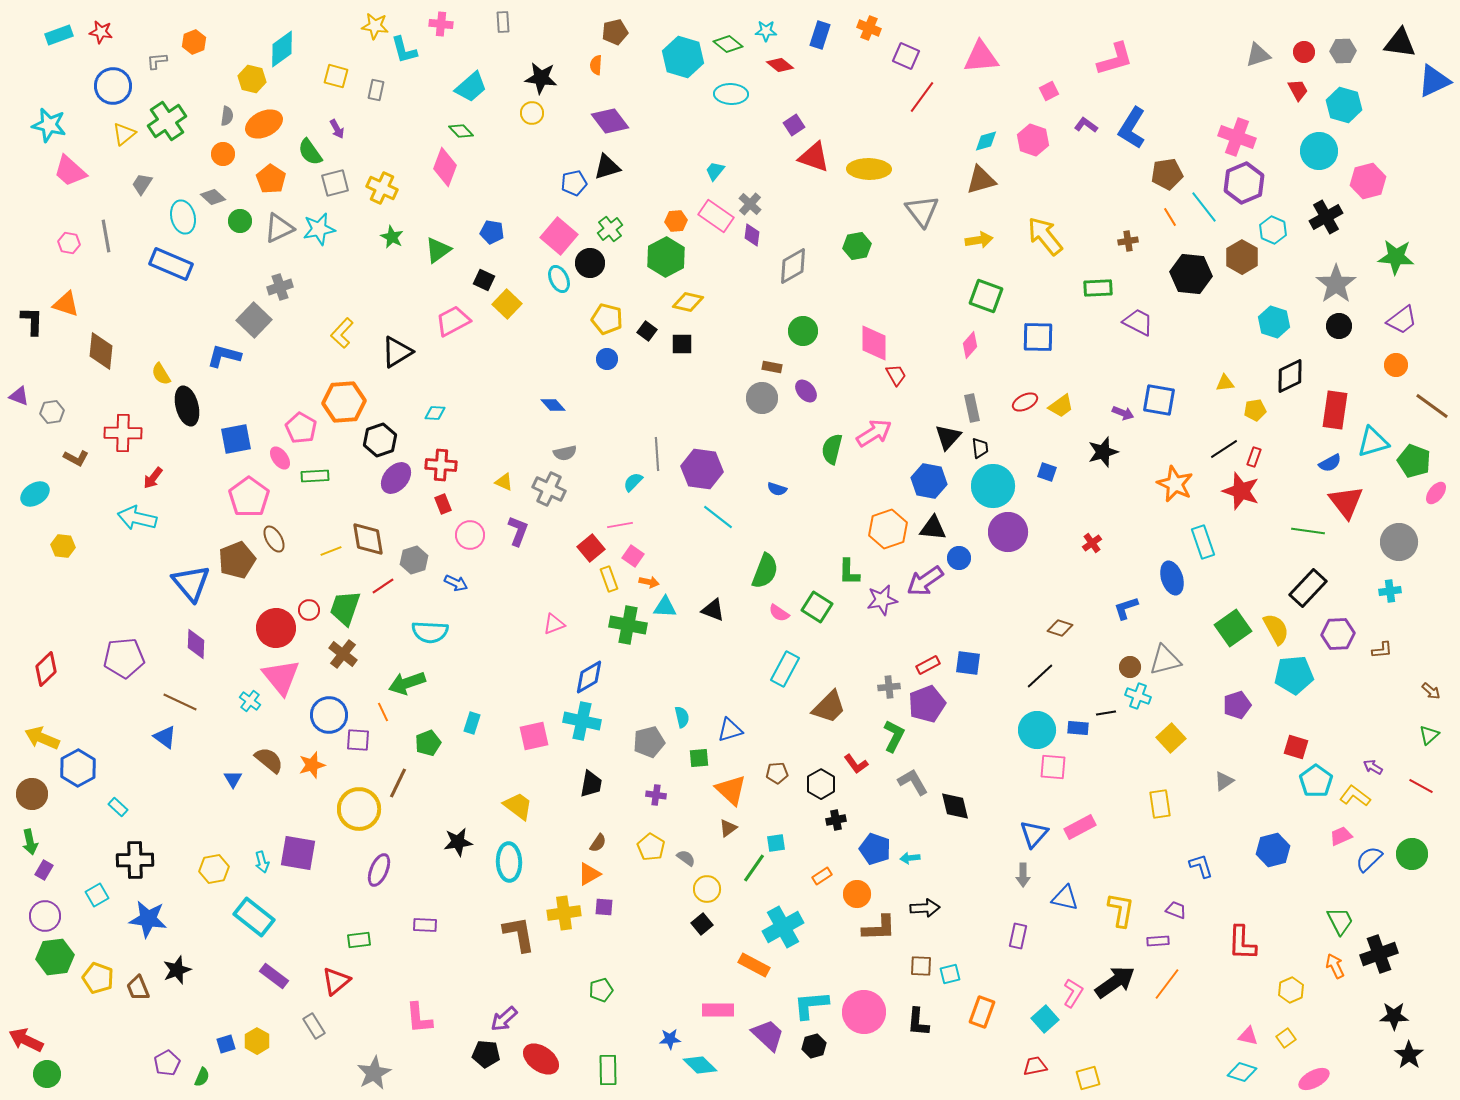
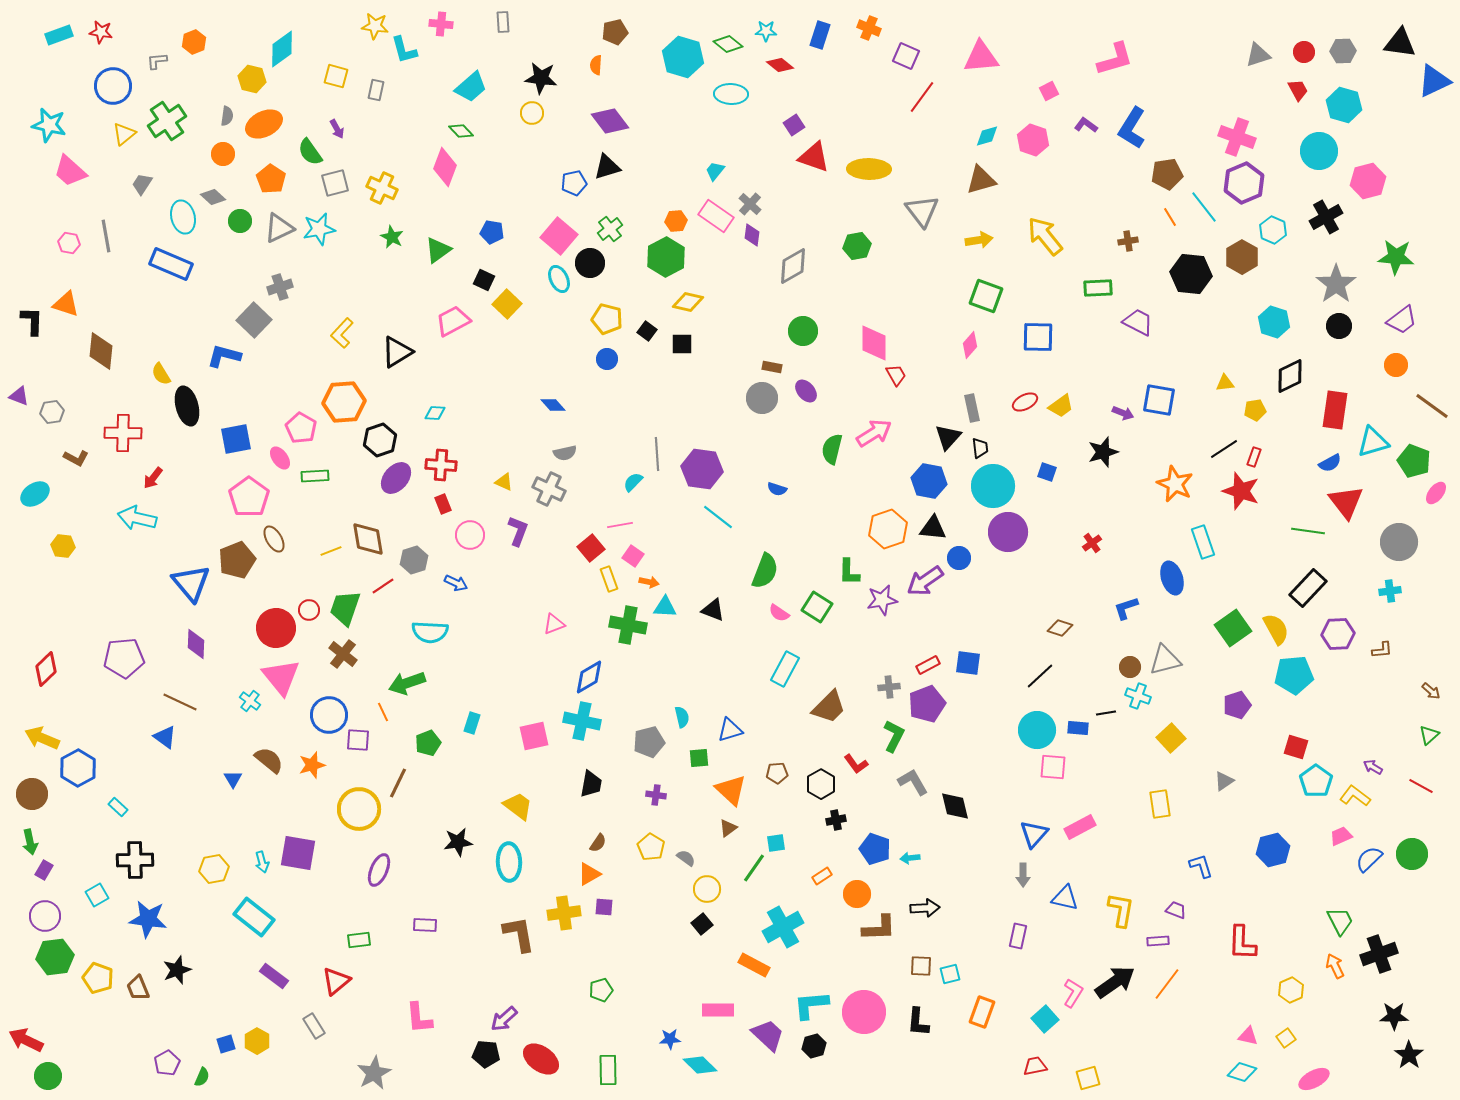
cyan diamond at (986, 141): moved 1 px right, 5 px up
green circle at (47, 1074): moved 1 px right, 2 px down
